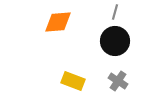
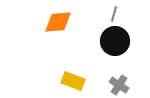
gray line: moved 1 px left, 2 px down
gray cross: moved 1 px right, 4 px down
